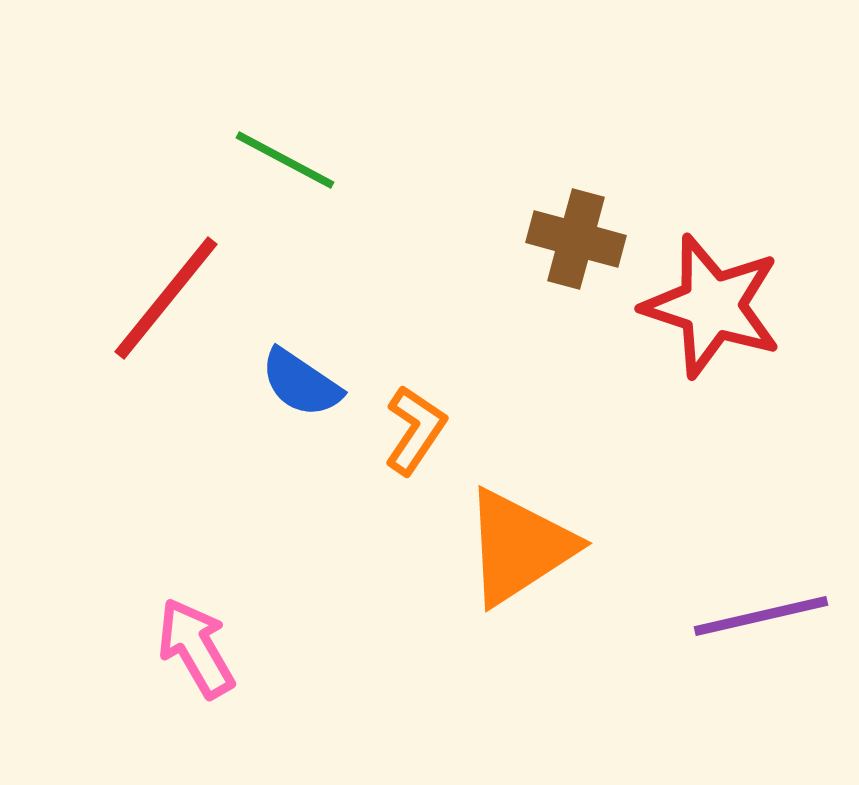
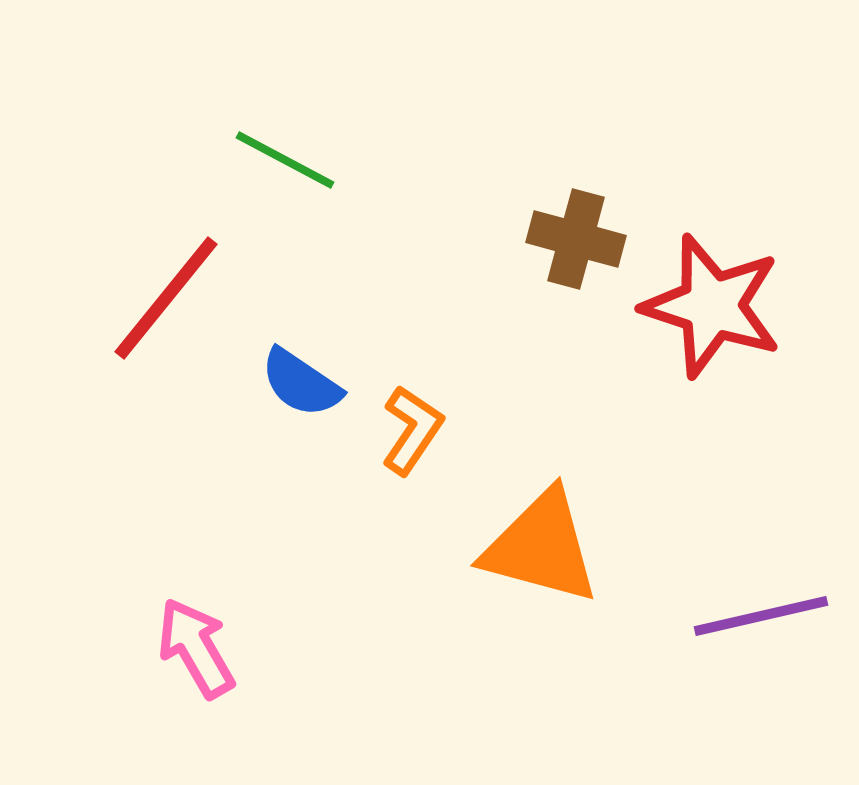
orange L-shape: moved 3 px left
orange triangle: moved 22 px right; rotated 48 degrees clockwise
